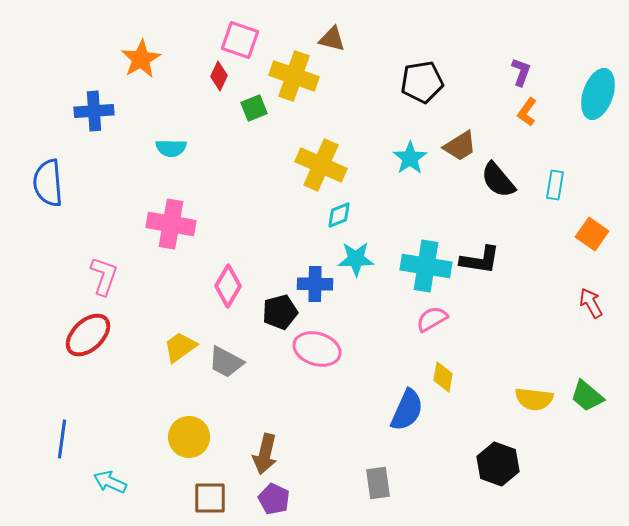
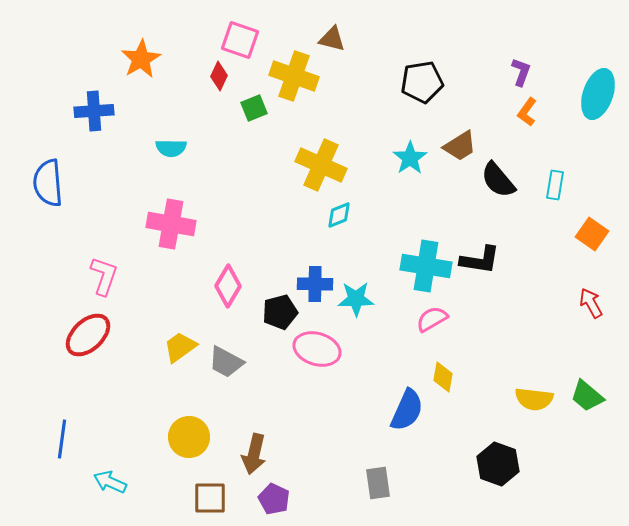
cyan star at (356, 259): moved 40 px down
brown arrow at (265, 454): moved 11 px left
